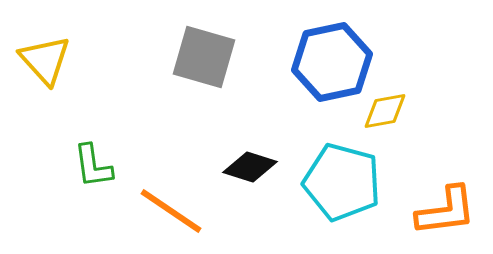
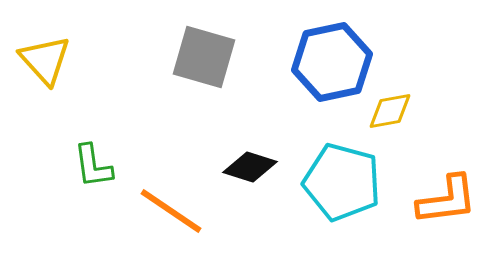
yellow diamond: moved 5 px right
orange L-shape: moved 1 px right, 11 px up
